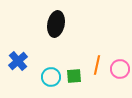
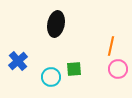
orange line: moved 14 px right, 19 px up
pink circle: moved 2 px left
green square: moved 7 px up
